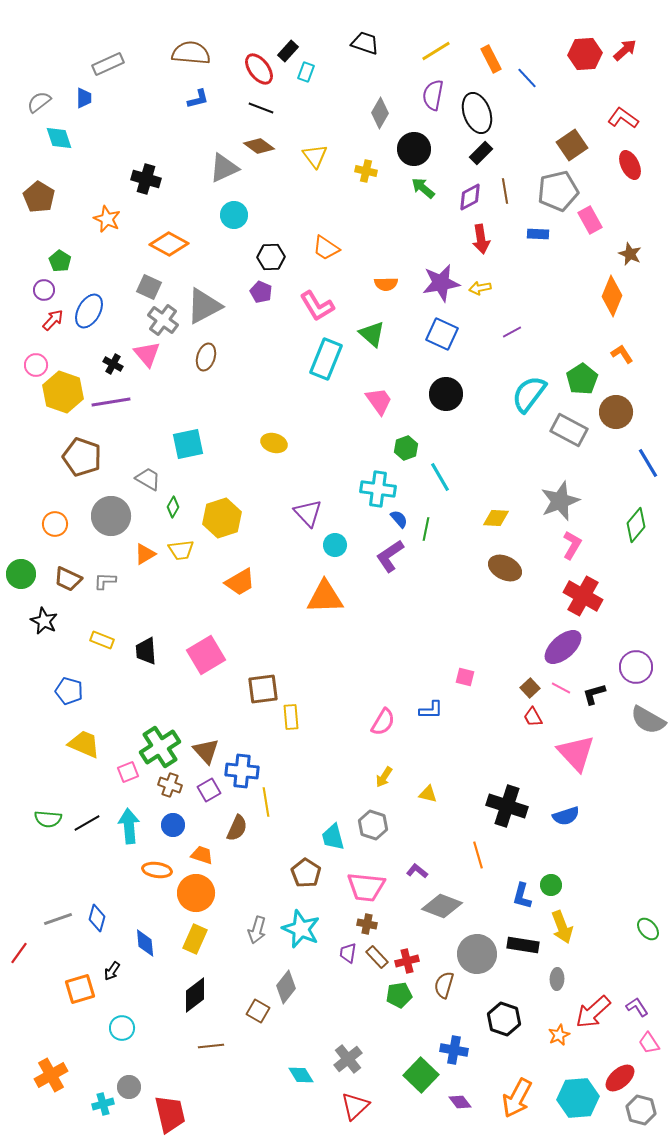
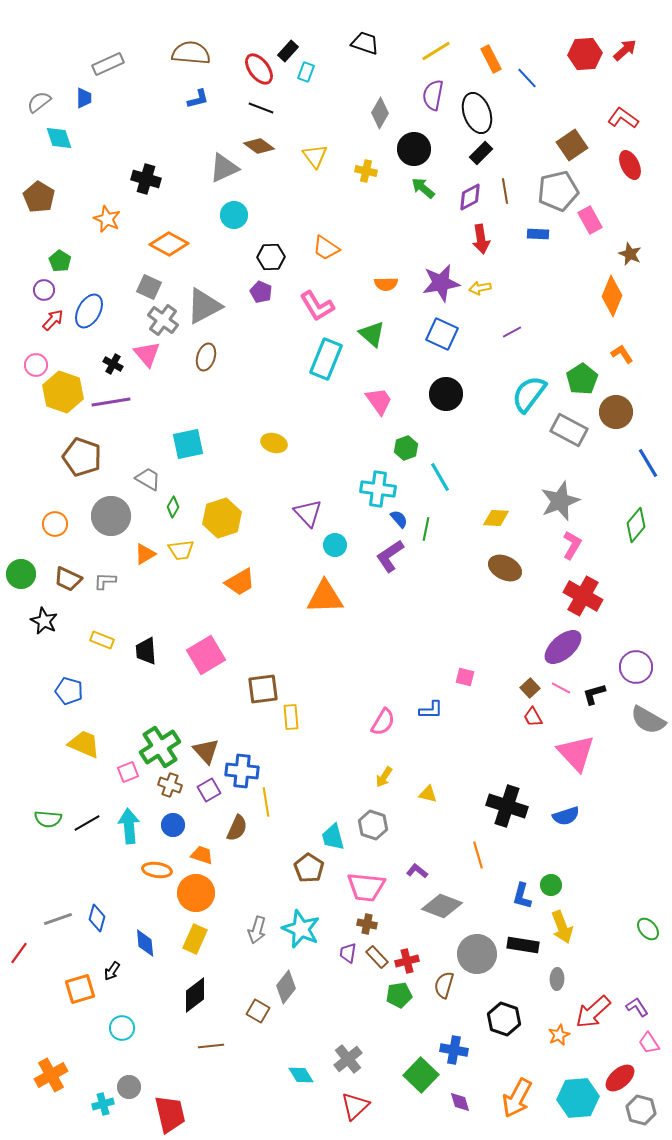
brown pentagon at (306, 873): moved 3 px right, 5 px up
purple diamond at (460, 1102): rotated 20 degrees clockwise
